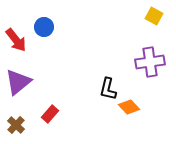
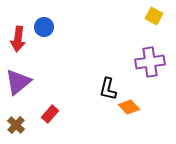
red arrow: moved 2 px right, 1 px up; rotated 45 degrees clockwise
